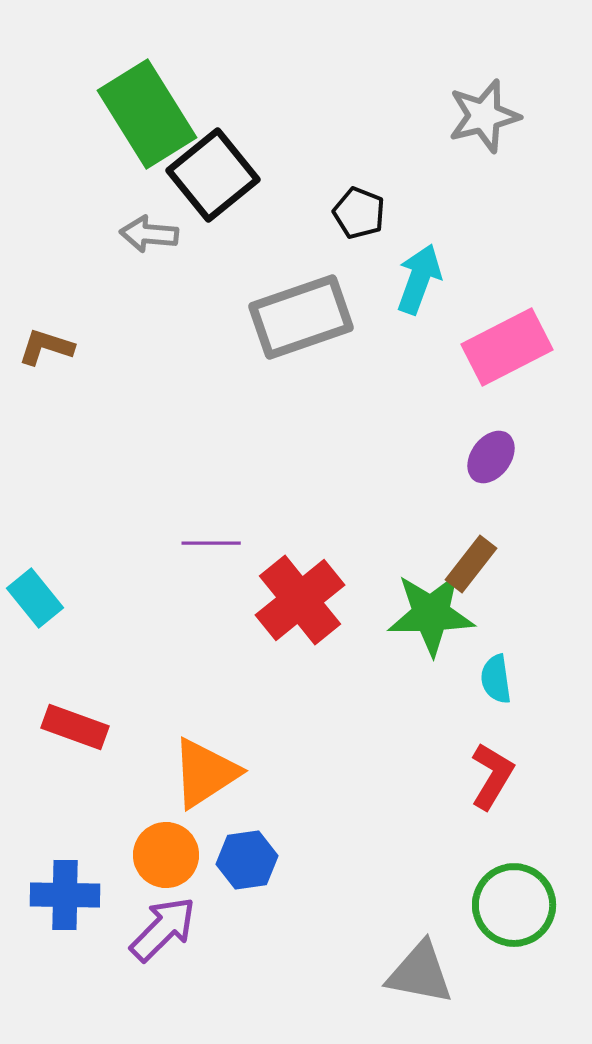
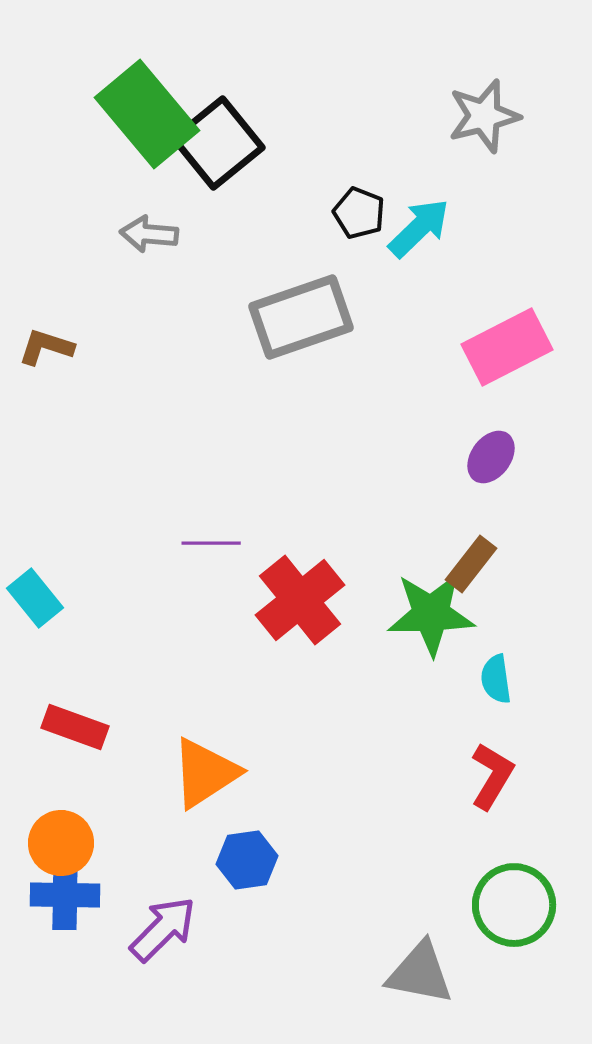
green rectangle: rotated 8 degrees counterclockwise
black square: moved 5 px right, 32 px up
cyan arrow: moved 51 px up; rotated 26 degrees clockwise
orange circle: moved 105 px left, 12 px up
